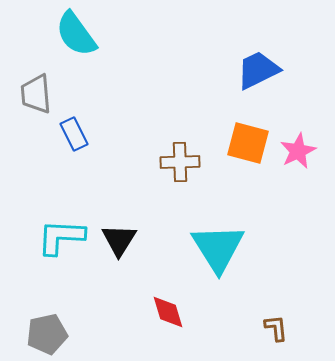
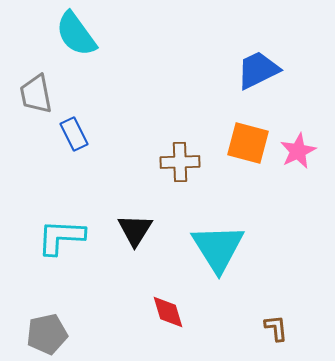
gray trapezoid: rotated 6 degrees counterclockwise
black triangle: moved 16 px right, 10 px up
